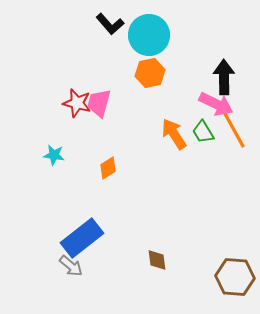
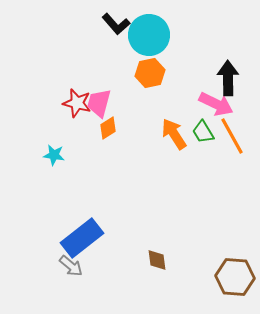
black L-shape: moved 6 px right
black arrow: moved 4 px right, 1 px down
orange line: moved 2 px left, 6 px down
orange diamond: moved 40 px up
